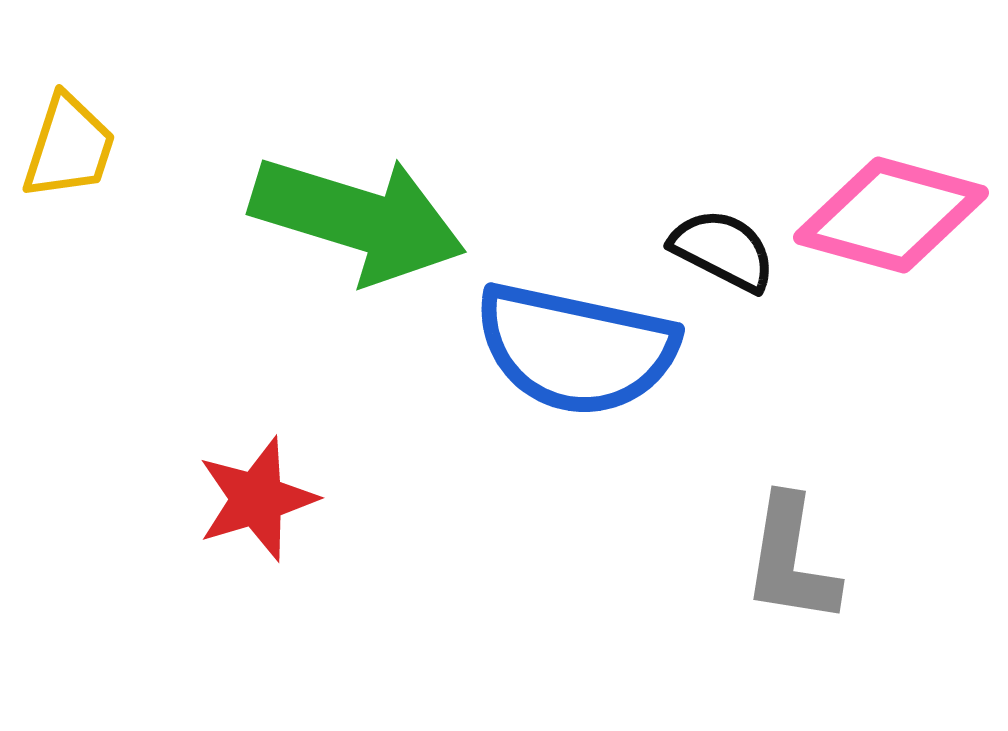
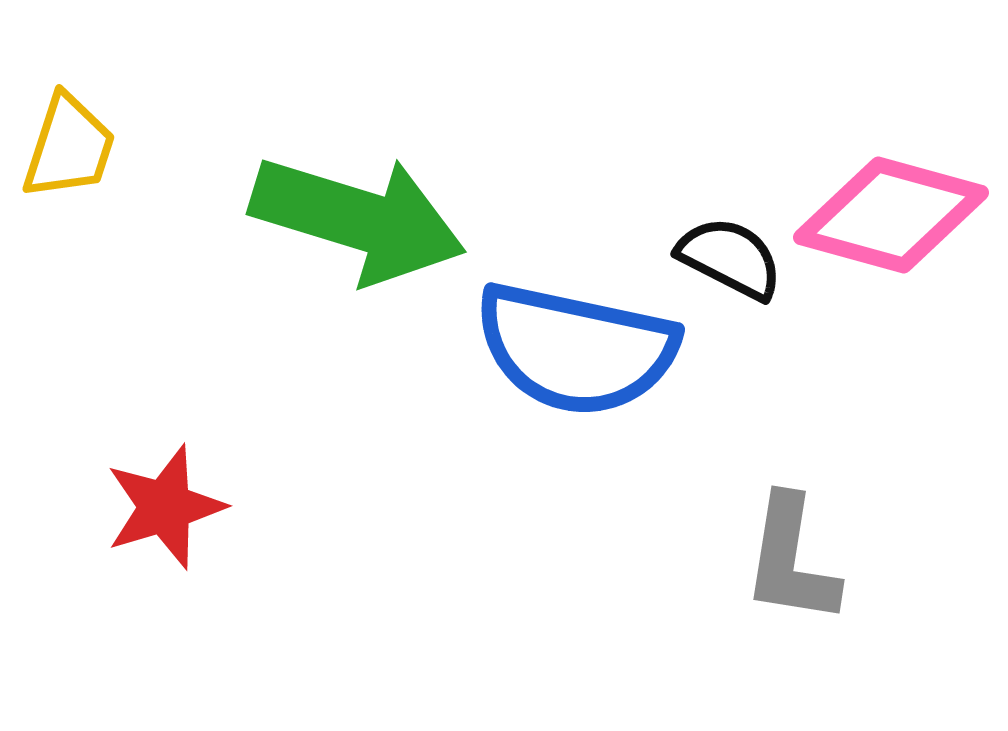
black semicircle: moved 7 px right, 8 px down
red star: moved 92 px left, 8 px down
